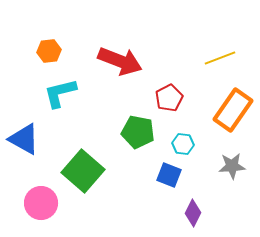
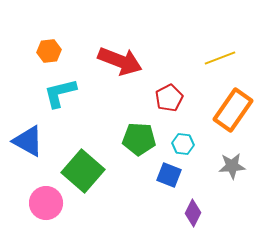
green pentagon: moved 1 px right, 7 px down; rotated 8 degrees counterclockwise
blue triangle: moved 4 px right, 2 px down
pink circle: moved 5 px right
